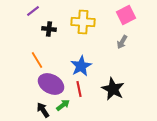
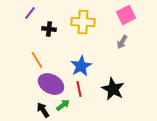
purple line: moved 3 px left, 2 px down; rotated 16 degrees counterclockwise
